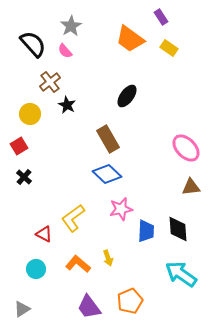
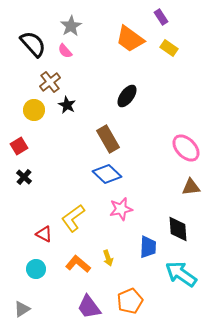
yellow circle: moved 4 px right, 4 px up
blue trapezoid: moved 2 px right, 16 px down
